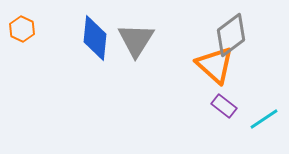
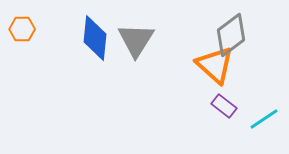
orange hexagon: rotated 25 degrees counterclockwise
